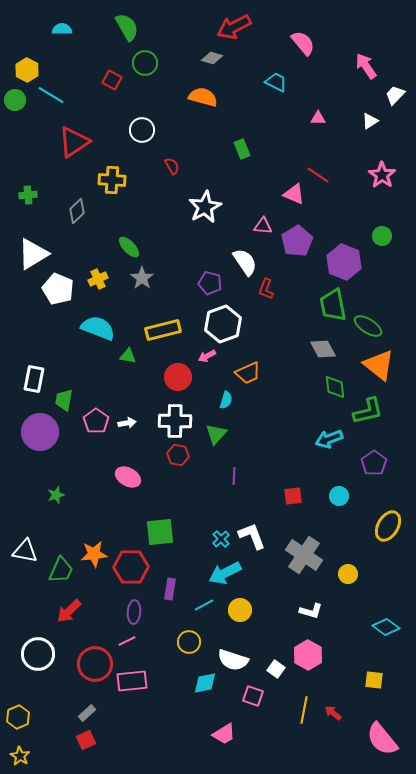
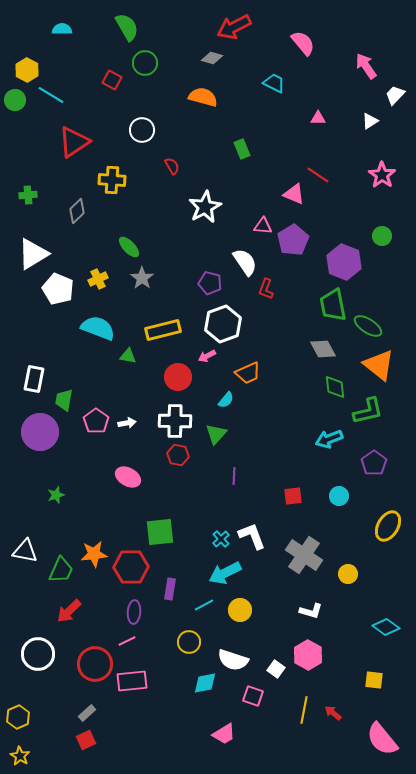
cyan trapezoid at (276, 82): moved 2 px left, 1 px down
purple pentagon at (297, 241): moved 4 px left, 1 px up
cyan semicircle at (226, 400): rotated 24 degrees clockwise
